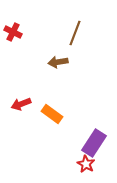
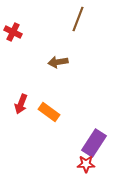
brown line: moved 3 px right, 14 px up
red arrow: rotated 48 degrees counterclockwise
orange rectangle: moved 3 px left, 2 px up
red star: rotated 30 degrees counterclockwise
